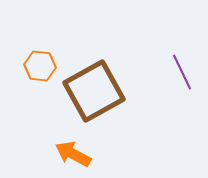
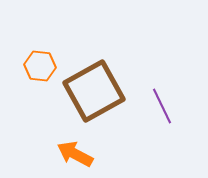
purple line: moved 20 px left, 34 px down
orange arrow: moved 2 px right
